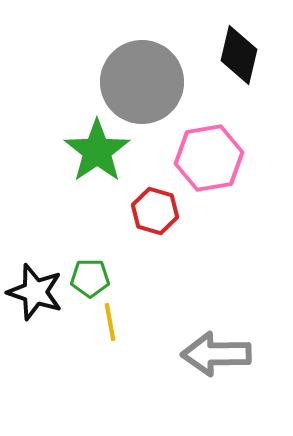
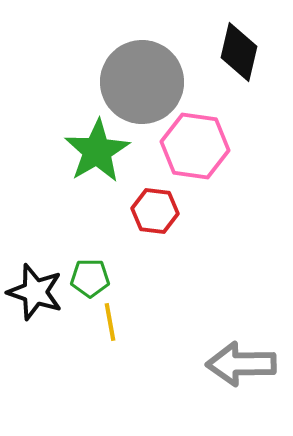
black diamond: moved 3 px up
green star: rotated 4 degrees clockwise
pink hexagon: moved 14 px left, 12 px up; rotated 18 degrees clockwise
red hexagon: rotated 9 degrees counterclockwise
gray arrow: moved 25 px right, 10 px down
